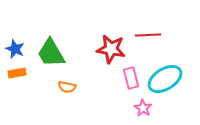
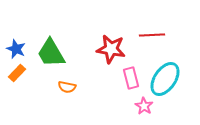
red line: moved 4 px right
blue star: moved 1 px right
orange rectangle: rotated 36 degrees counterclockwise
cyan ellipse: rotated 24 degrees counterclockwise
pink star: moved 1 px right, 2 px up
